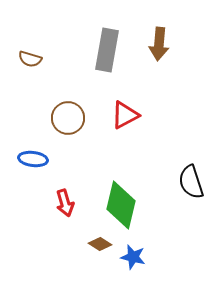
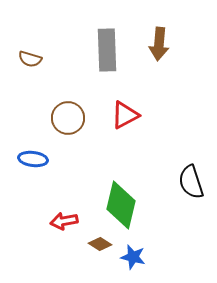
gray rectangle: rotated 12 degrees counterclockwise
red arrow: moved 1 px left, 18 px down; rotated 96 degrees clockwise
